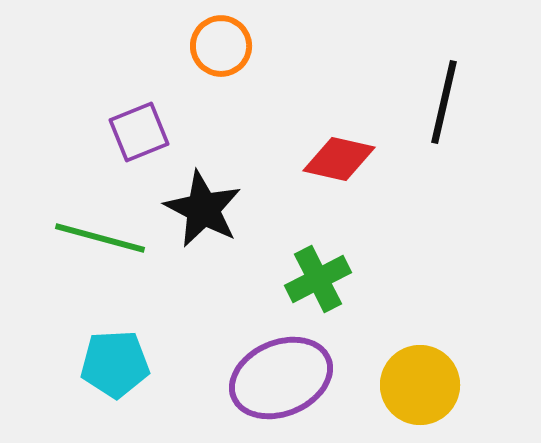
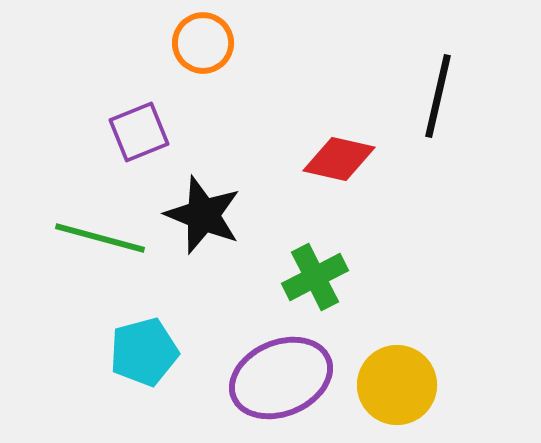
orange circle: moved 18 px left, 3 px up
black line: moved 6 px left, 6 px up
black star: moved 6 px down; rotated 6 degrees counterclockwise
green cross: moved 3 px left, 2 px up
cyan pentagon: moved 29 px right, 12 px up; rotated 12 degrees counterclockwise
yellow circle: moved 23 px left
